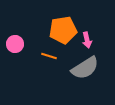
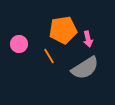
pink arrow: moved 1 px right, 1 px up
pink circle: moved 4 px right
orange line: rotated 42 degrees clockwise
